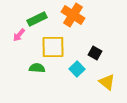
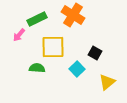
yellow triangle: rotated 42 degrees clockwise
